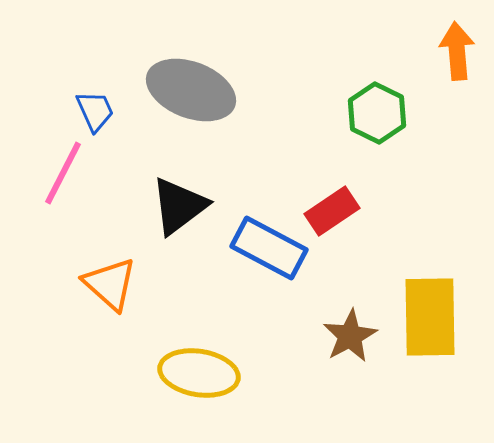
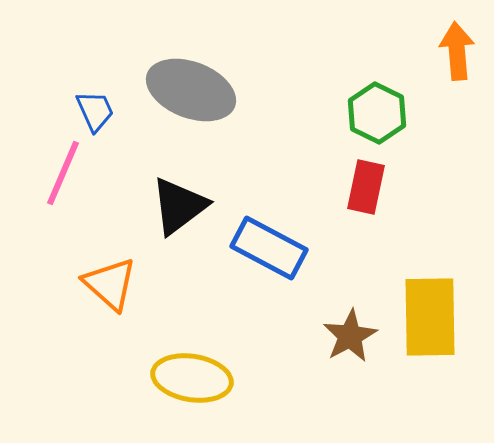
pink line: rotated 4 degrees counterclockwise
red rectangle: moved 34 px right, 24 px up; rotated 44 degrees counterclockwise
yellow ellipse: moved 7 px left, 5 px down
